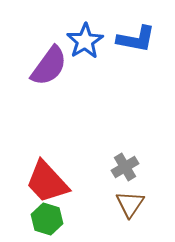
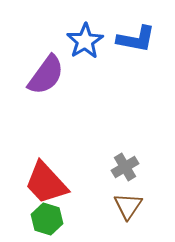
purple semicircle: moved 3 px left, 9 px down
red trapezoid: moved 1 px left, 1 px down
brown triangle: moved 2 px left, 2 px down
